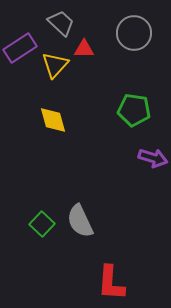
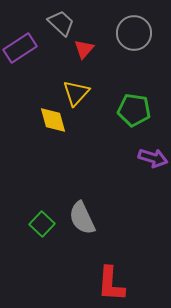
red triangle: rotated 50 degrees counterclockwise
yellow triangle: moved 21 px right, 28 px down
gray semicircle: moved 2 px right, 3 px up
red L-shape: moved 1 px down
